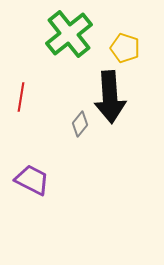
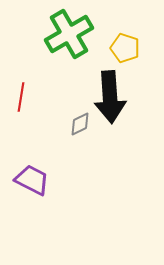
green cross: rotated 9 degrees clockwise
gray diamond: rotated 25 degrees clockwise
